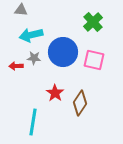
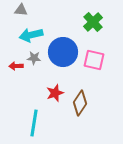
red star: rotated 18 degrees clockwise
cyan line: moved 1 px right, 1 px down
